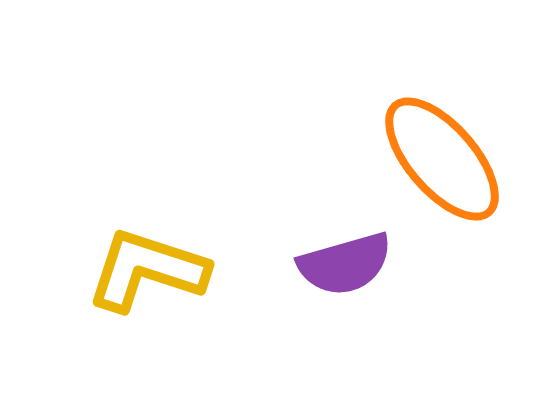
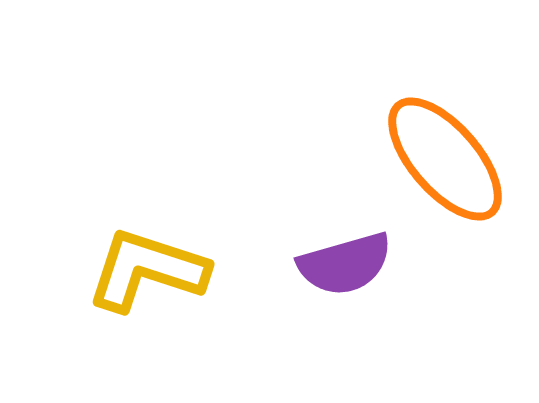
orange ellipse: moved 3 px right
